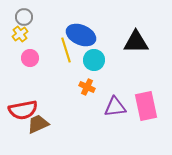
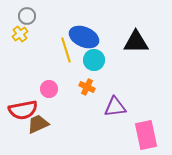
gray circle: moved 3 px right, 1 px up
blue ellipse: moved 3 px right, 2 px down
pink circle: moved 19 px right, 31 px down
pink rectangle: moved 29 px down
